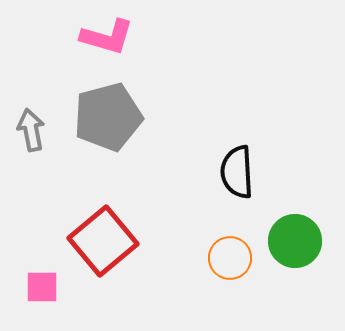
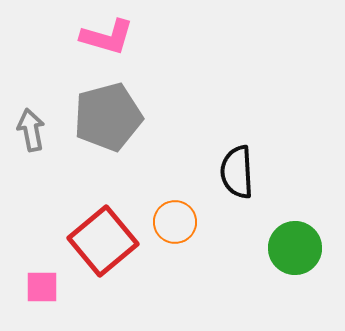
green circle: moved 7 px down
orange circle: moved 55 px left, 36 px up
